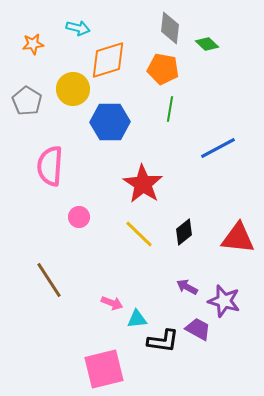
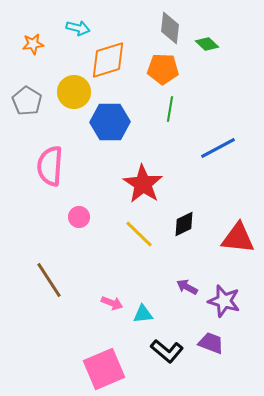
orange pentagon: rotated 8 degrees counterclockwise
yellow circle: moved 1 px right, 3 px down
black diamond: moved 8 px up; rotated 12 degrees clockwise
cyan triangle: moved 6 px right, 5 px up
purple trapezoid: moved 13 px right, 14 px down; rotated 8 degrees counterclockwise
black L-shape: moved 4 px right, 10 px down; rotated 32 degrees clockwise
pink square: rotated 9 degrees counterclockwise
